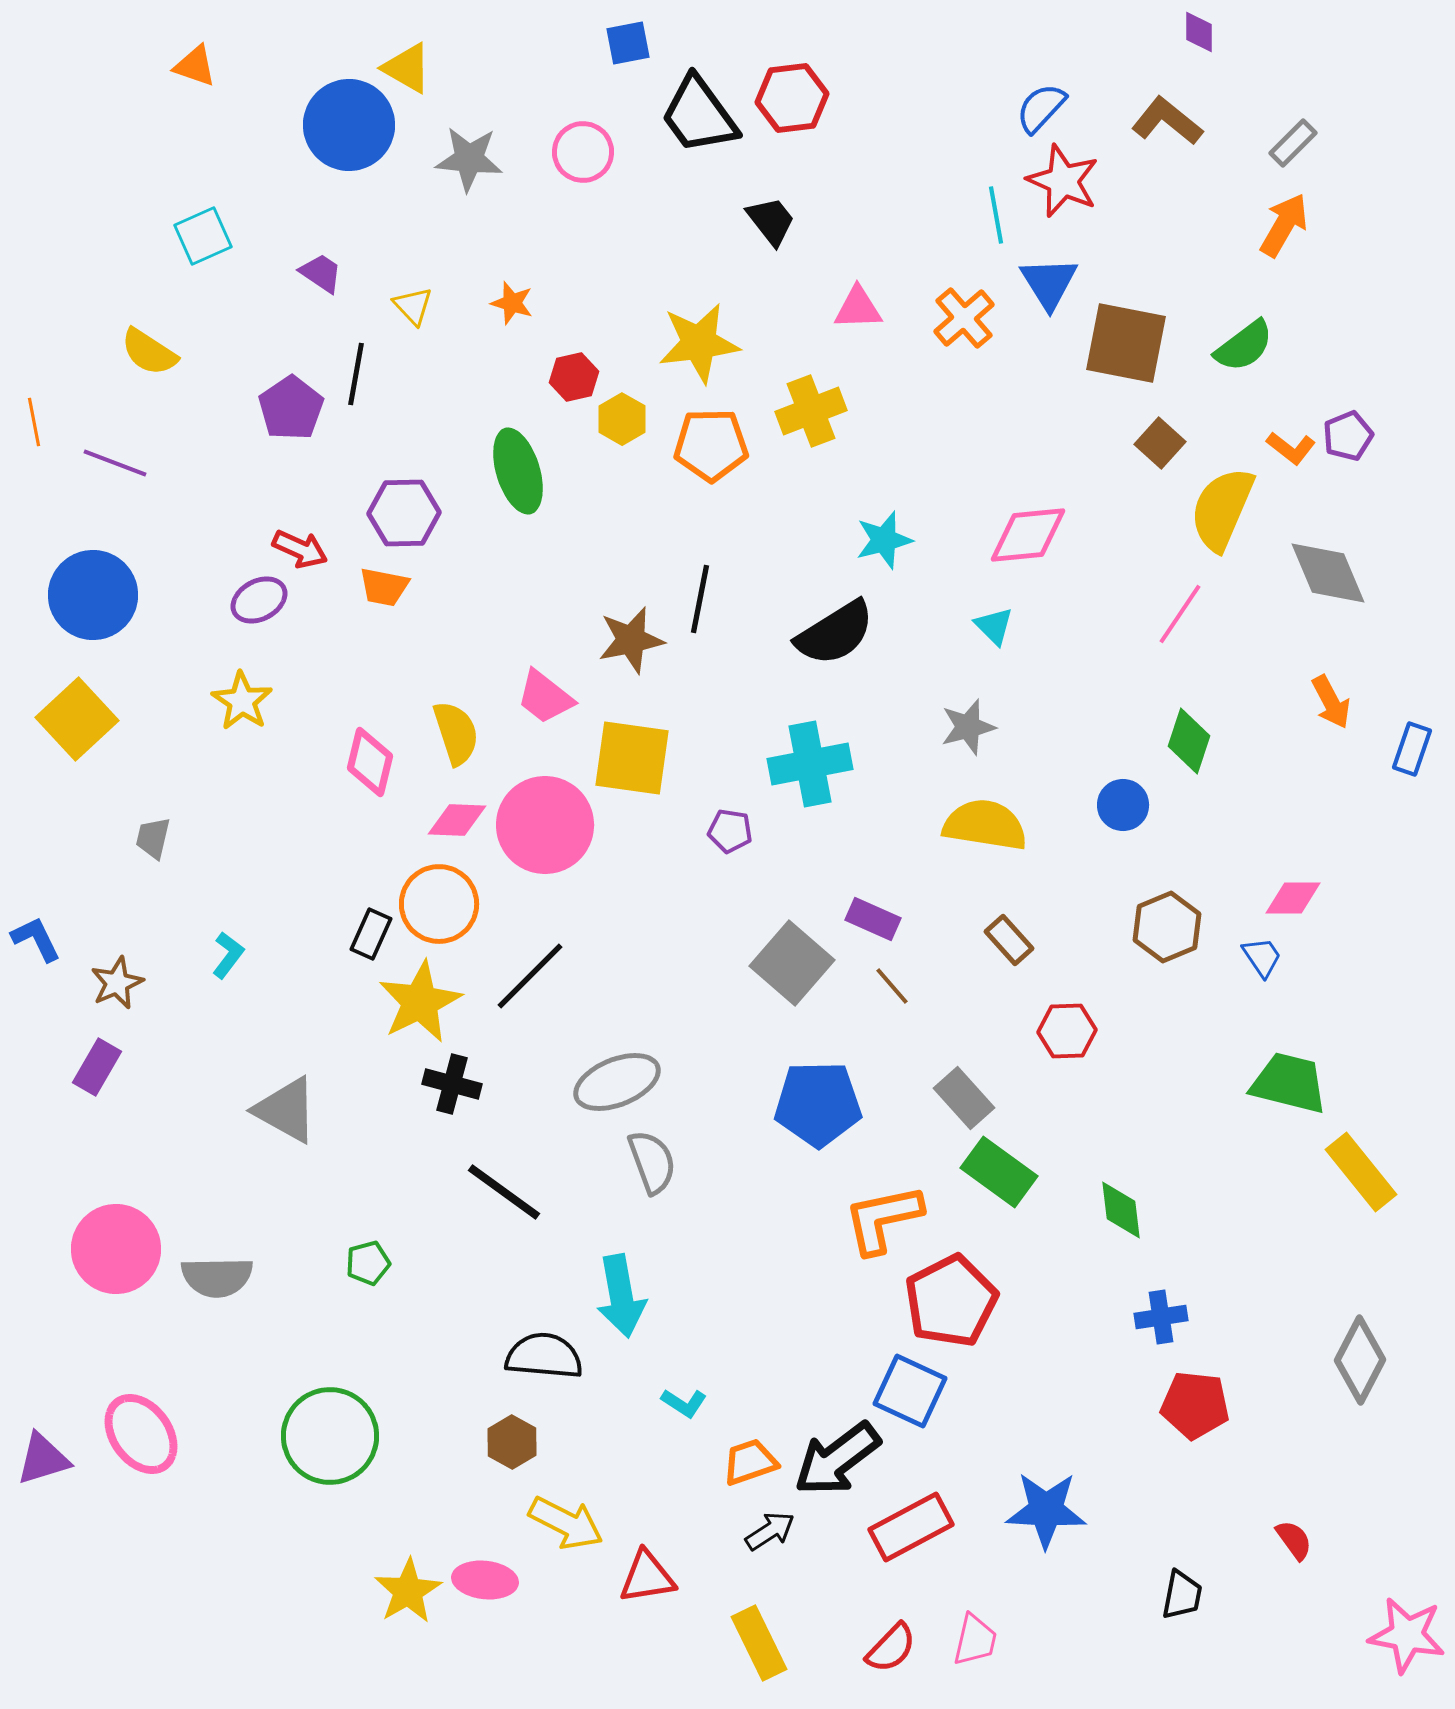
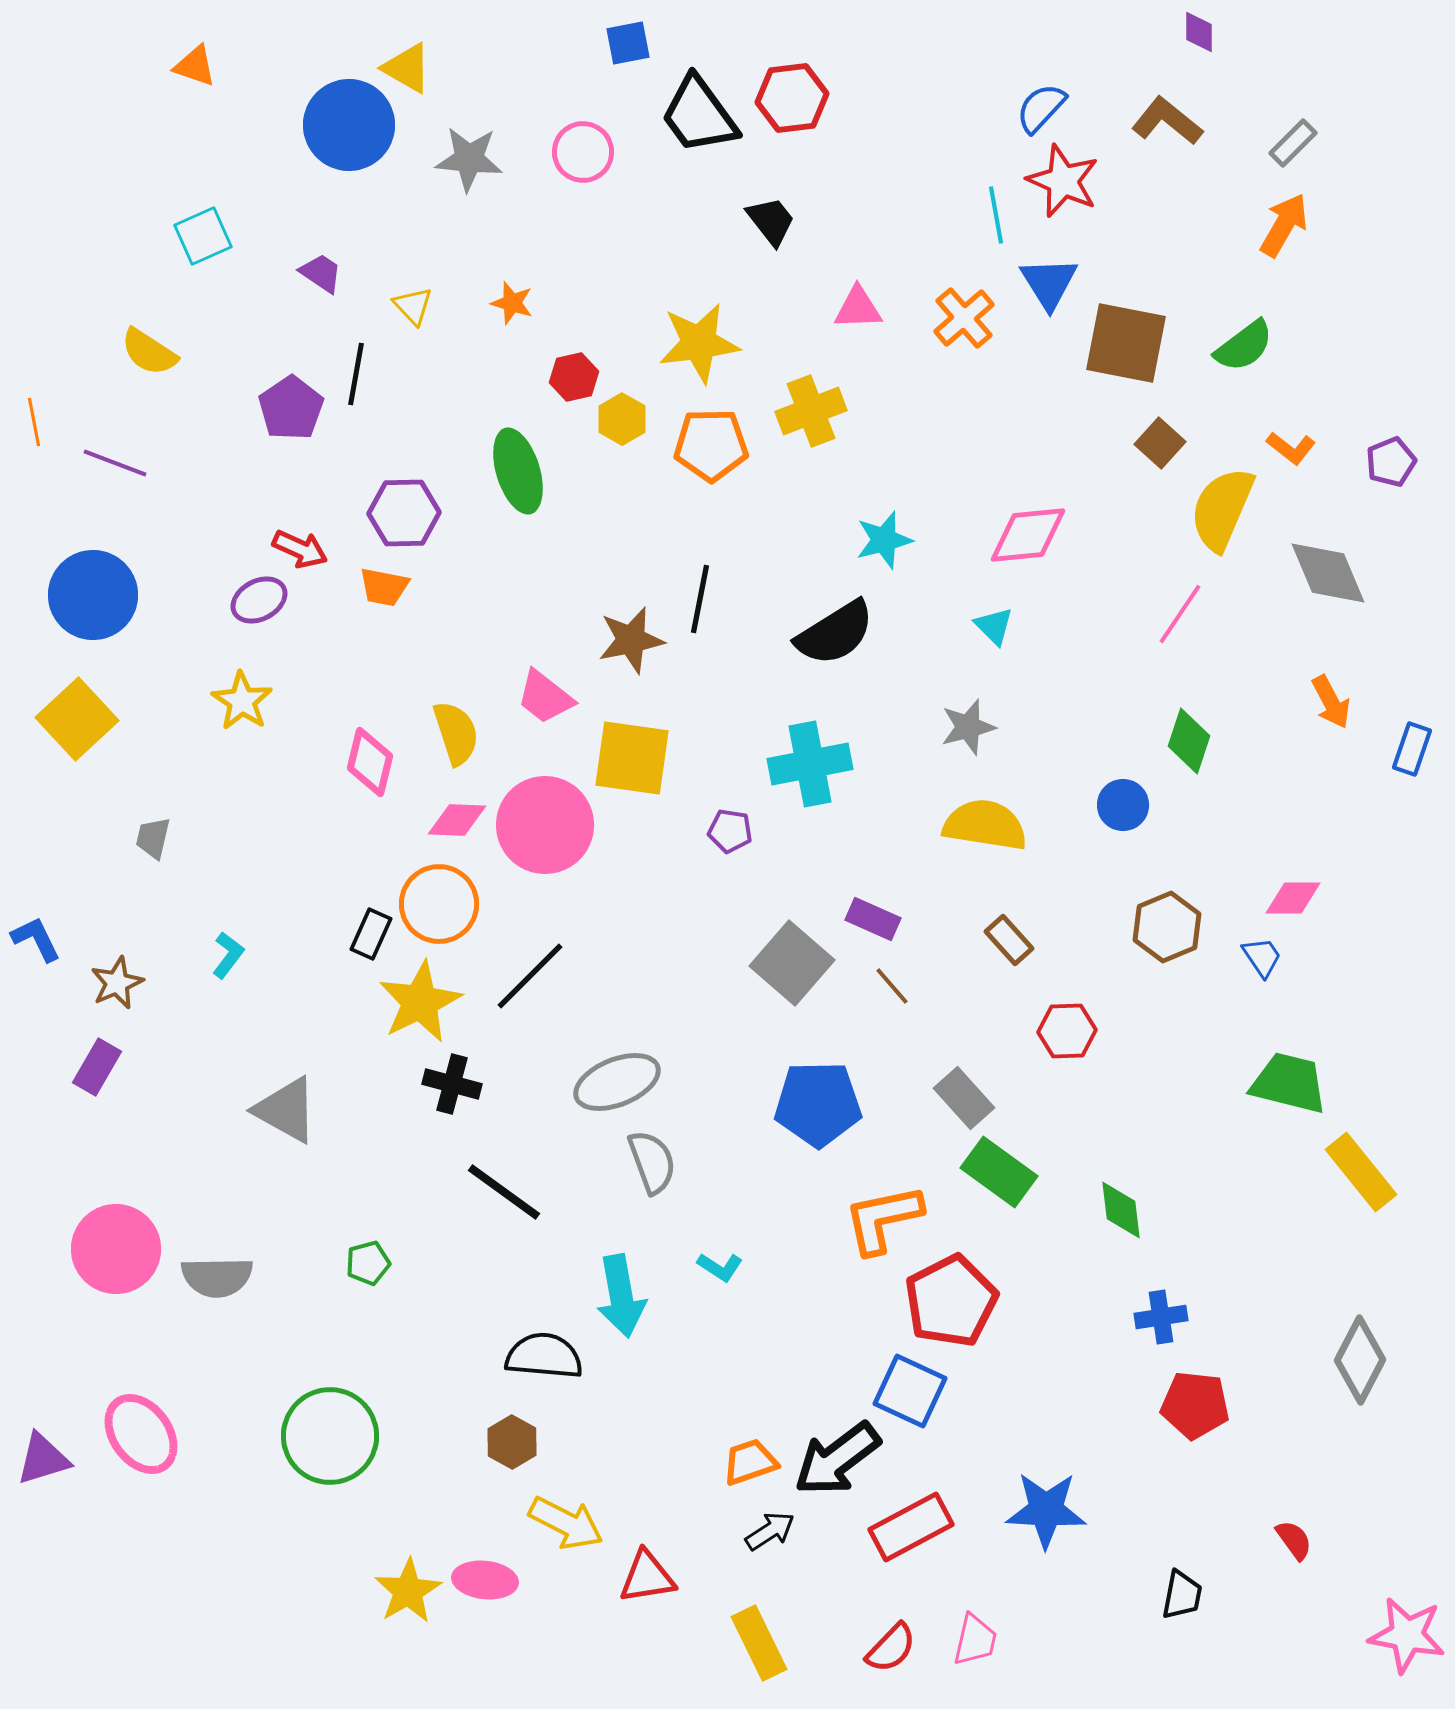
purple pentagon at (1348, 436): moved 43 px right, 26 px down
cyan L-shape at (684, 1403): moved 36 px right, 136 px up
